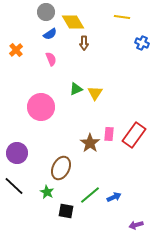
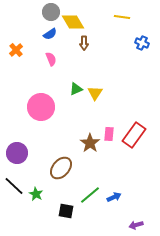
gray circle: moved 5 px right
brown ellipse: rotated 15 degrees clockwise
green star: moved 11 px left, 2 px down
